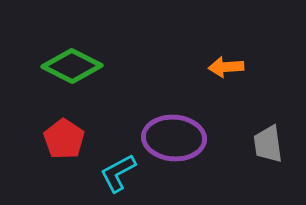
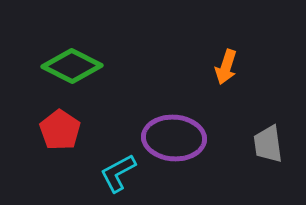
orange arrow: rotated 68 degrees counterclockwise
red pentagon: moved 4 px left, 9 px up
